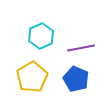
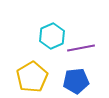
cyan hexagon: moved 11 px right
blue pentagon: moved 2 px down; rotated 30 degrees counterclockwise
